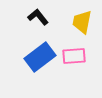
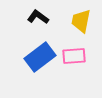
black L-shape: rotated 15 degrees counterclockwise
yellow trapezoid: moved 1 px left, 1 px up
